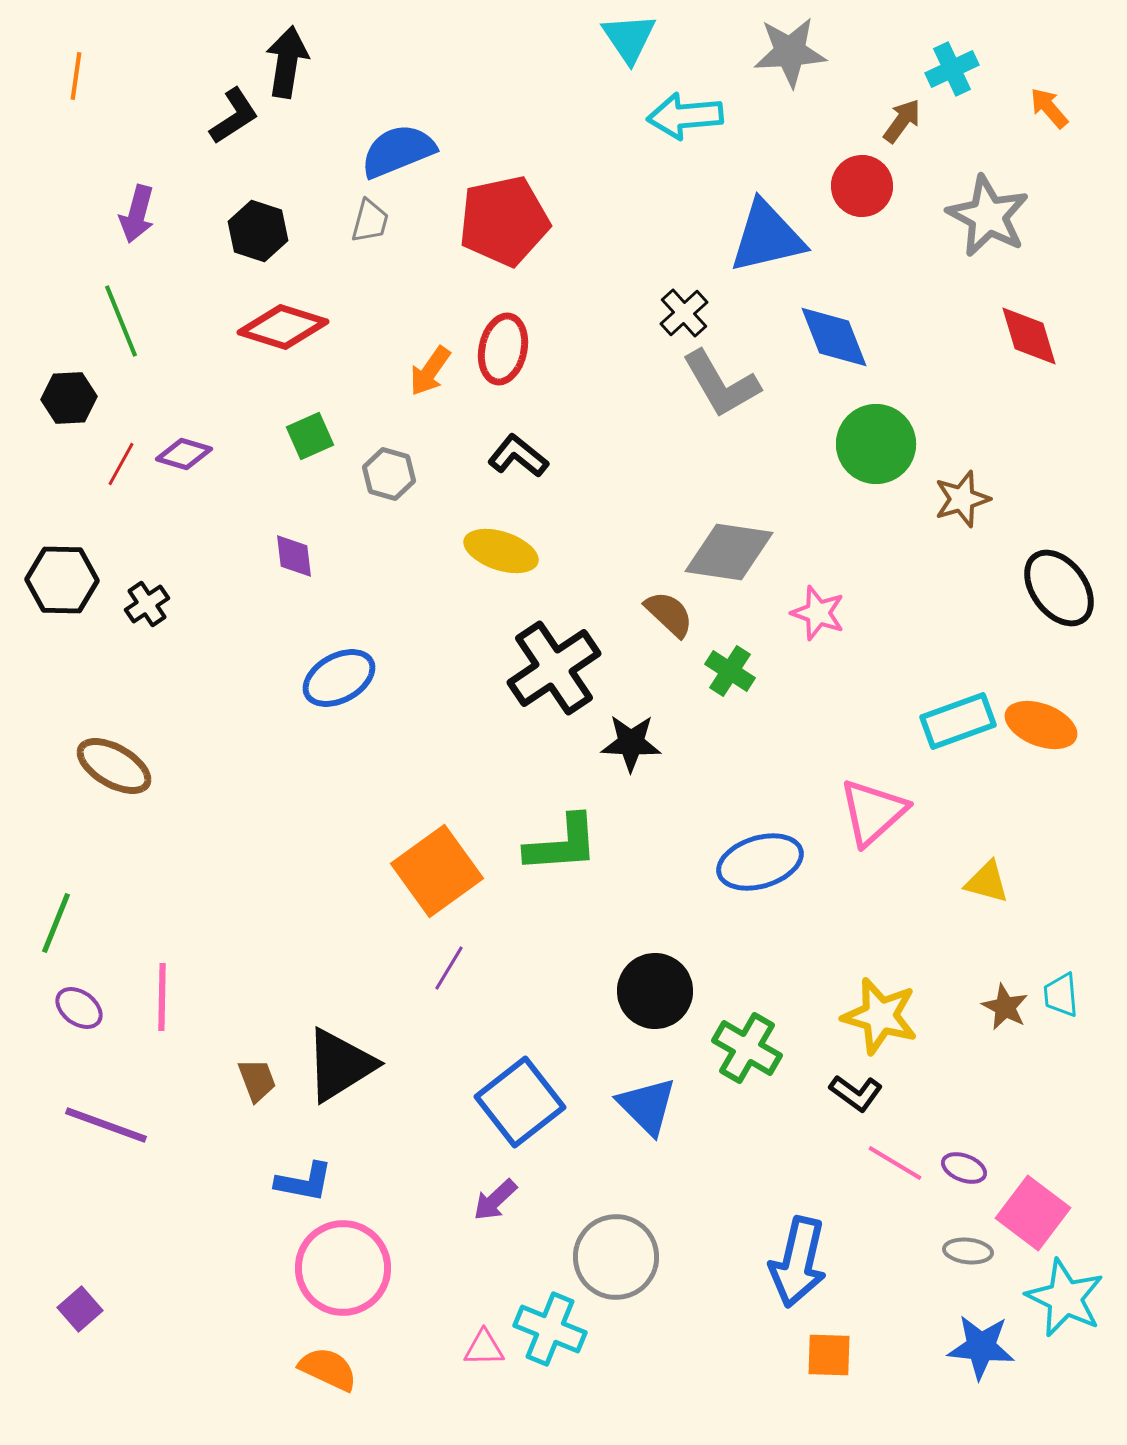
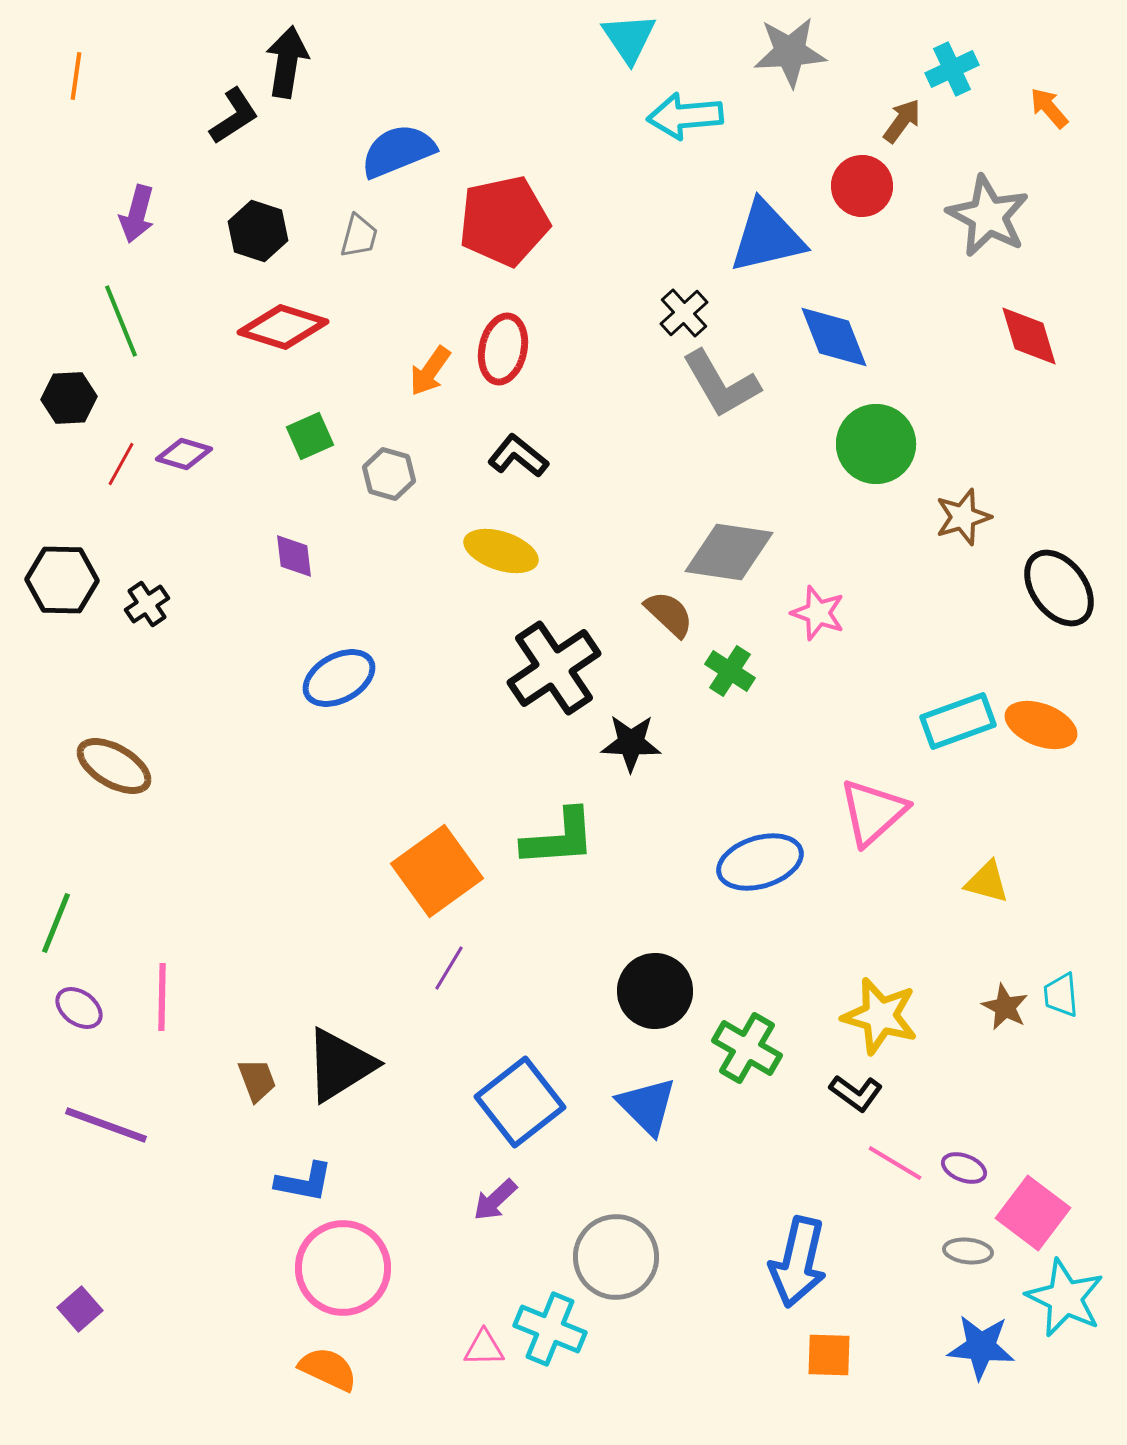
gray trapezoid at (370, 221): moved 11 px left, 15 px down
brown star at (962, 499): moved 1 px right, 18 px down
green L-shape at (562, 844): moved 3 px left, 6 px up
